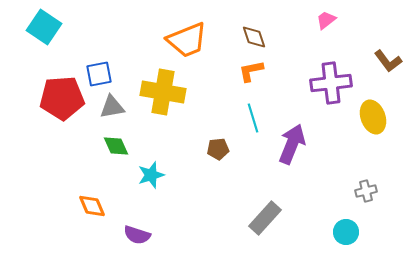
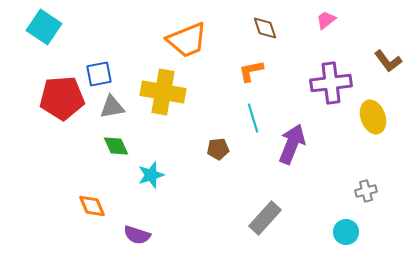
brown diamond: moved 11 px right, 9 px up
